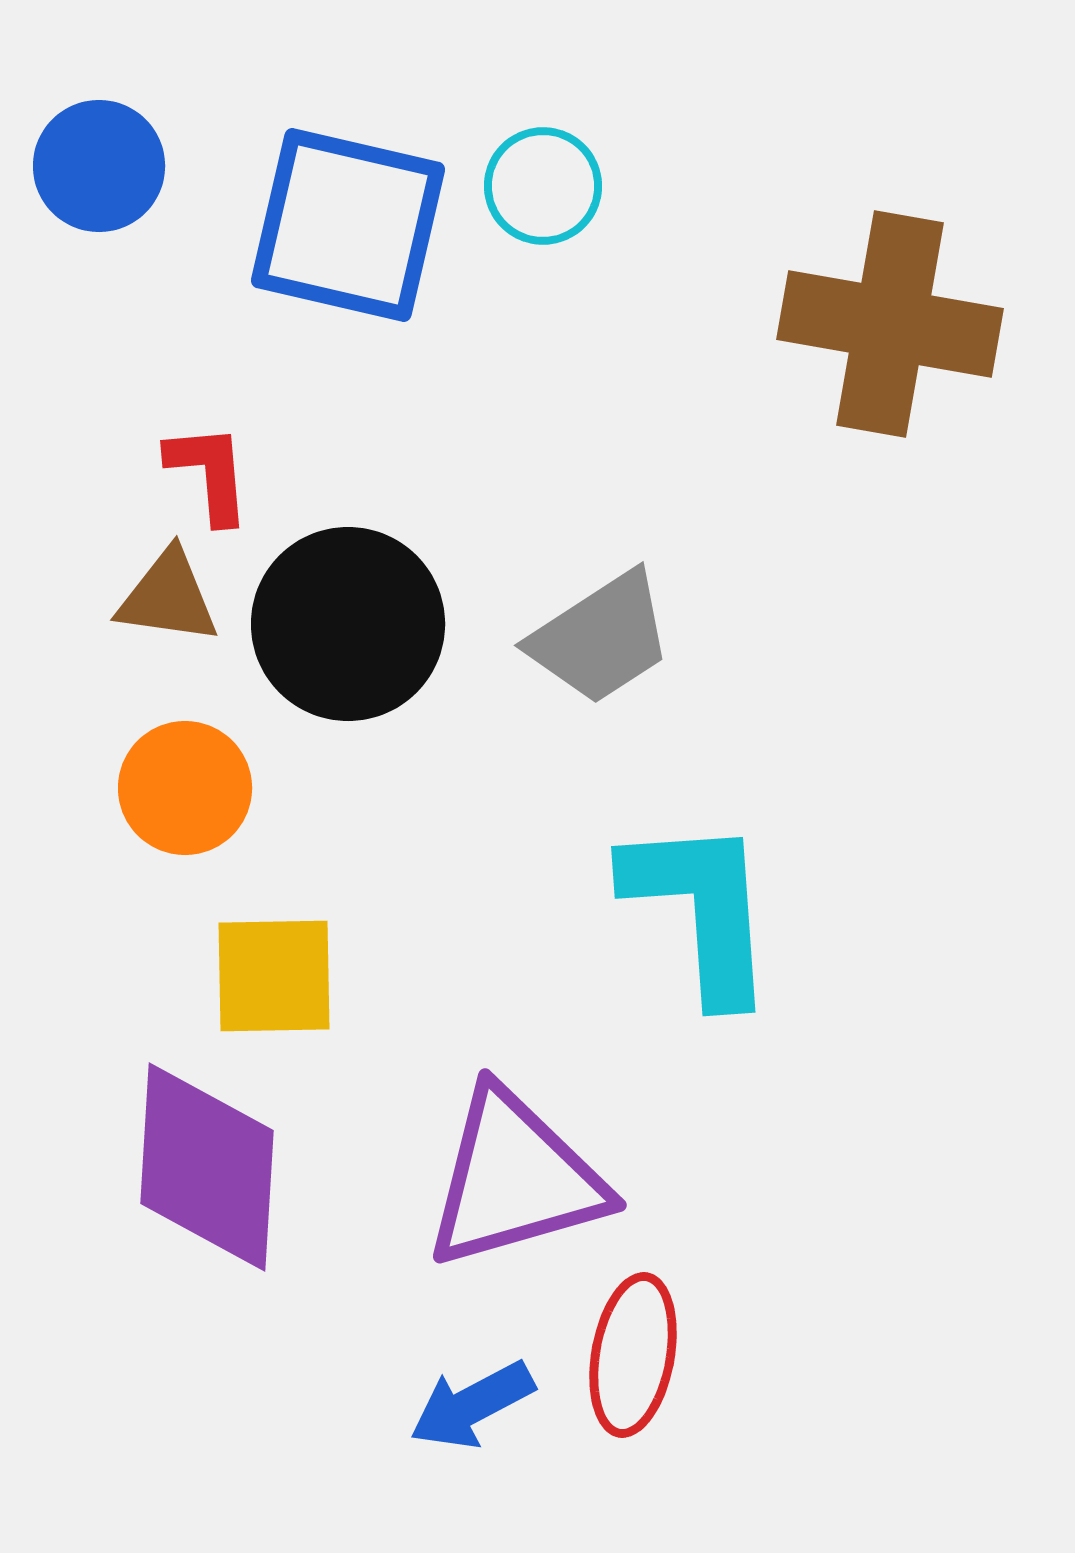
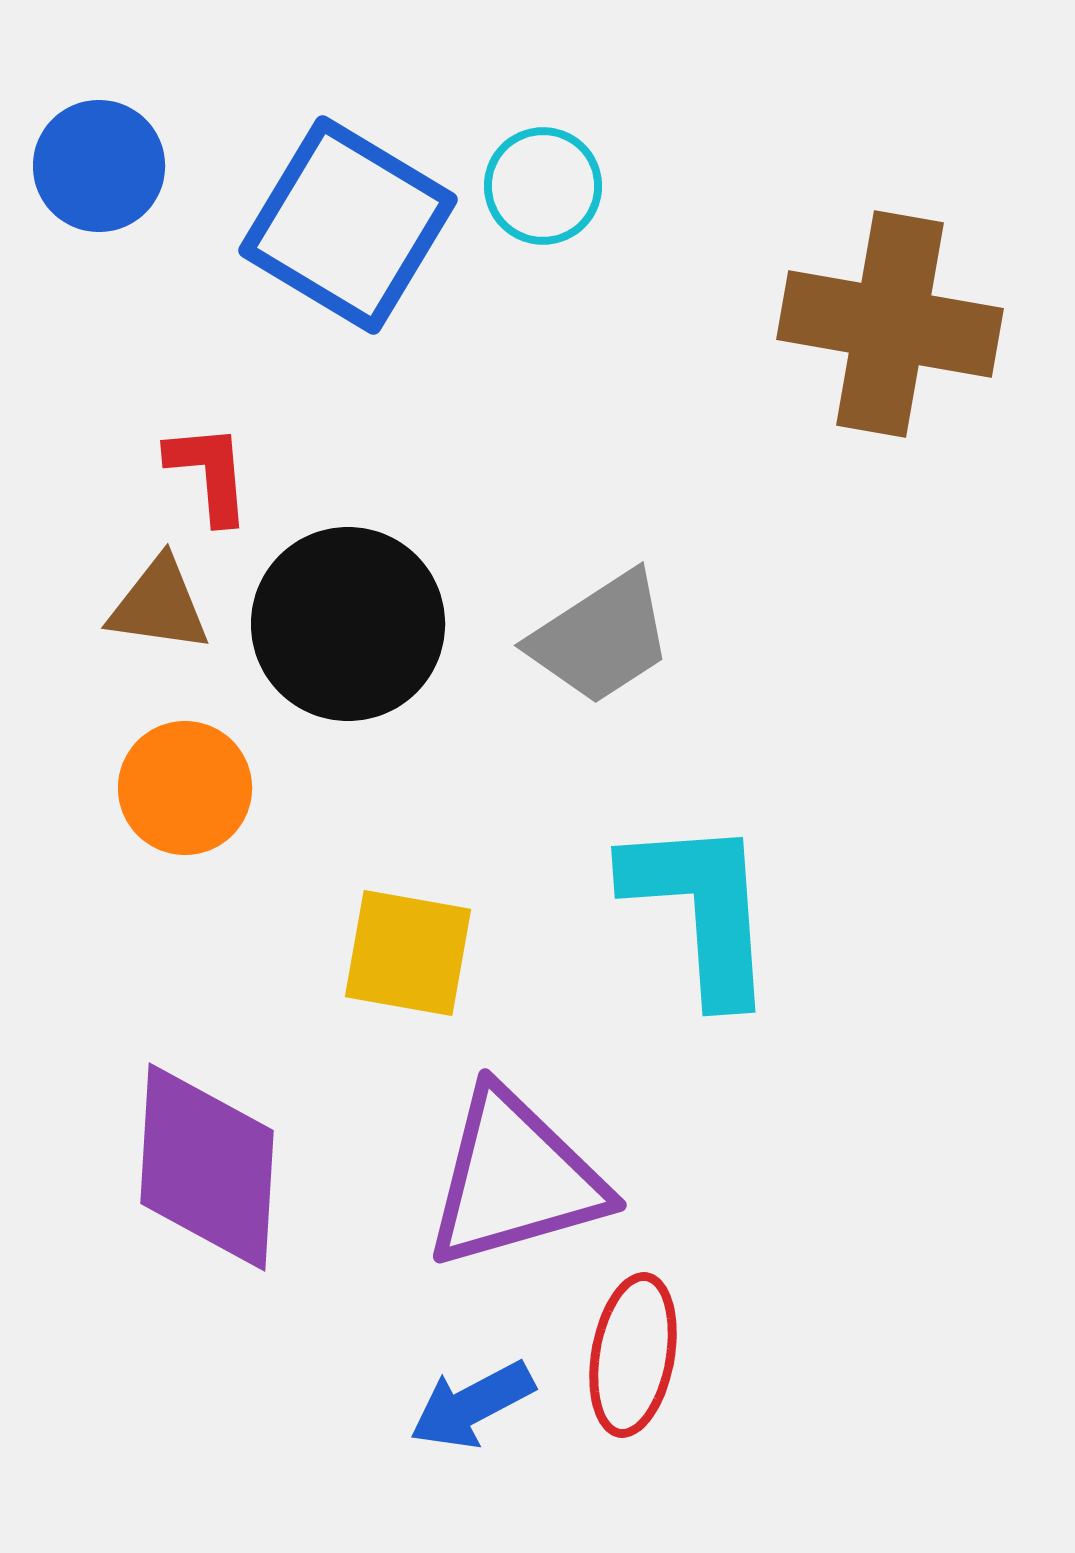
blue square: rotated 18 degrees clockwise
brown triangle: moved 9 px left, 8 px down
yellow square: moved 134 px right, 23 px up; rotated 11 degrees clockwise
